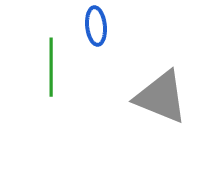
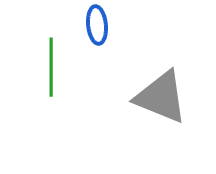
blue ellipse: moved 1 px right, 1 px up
